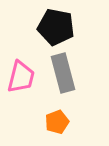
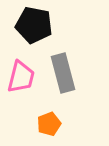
black pentagon: moved 22 px left, 2 px up
orange pentagon: moved 8 px left, 2 px down
